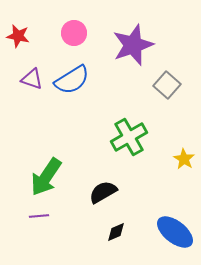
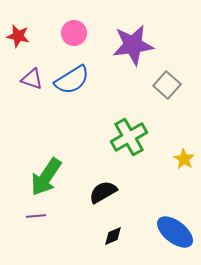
purple star: rotated 12 degrees clockwise
purple line: moved 3 px left
black diamond: moved 3 px left, 4 px down
